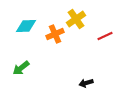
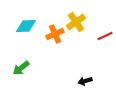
yellow cross: moved 3 px down
black arrow: moved 1 px left, 2 px up
